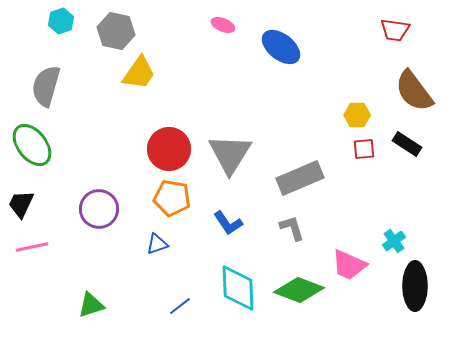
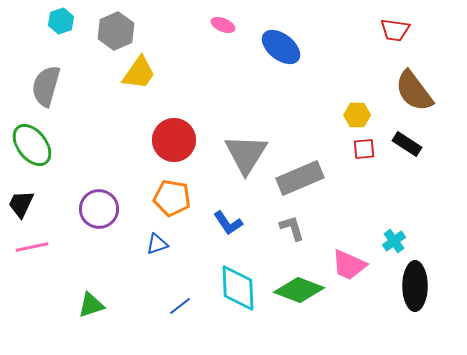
gray hexagon: rotated 24 degrees clockwise
red circle: moved 5 px right, 9 px up
gray triangle: moved 16 px right
